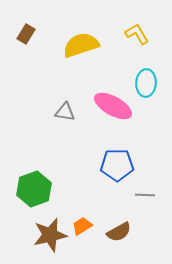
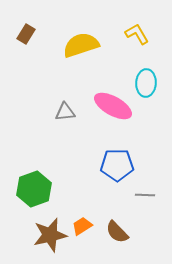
gray triangle: rotated 15 degrees counterclockwise
brown semicircle: moved 2 px left; rotated 75 degrees clockwise
